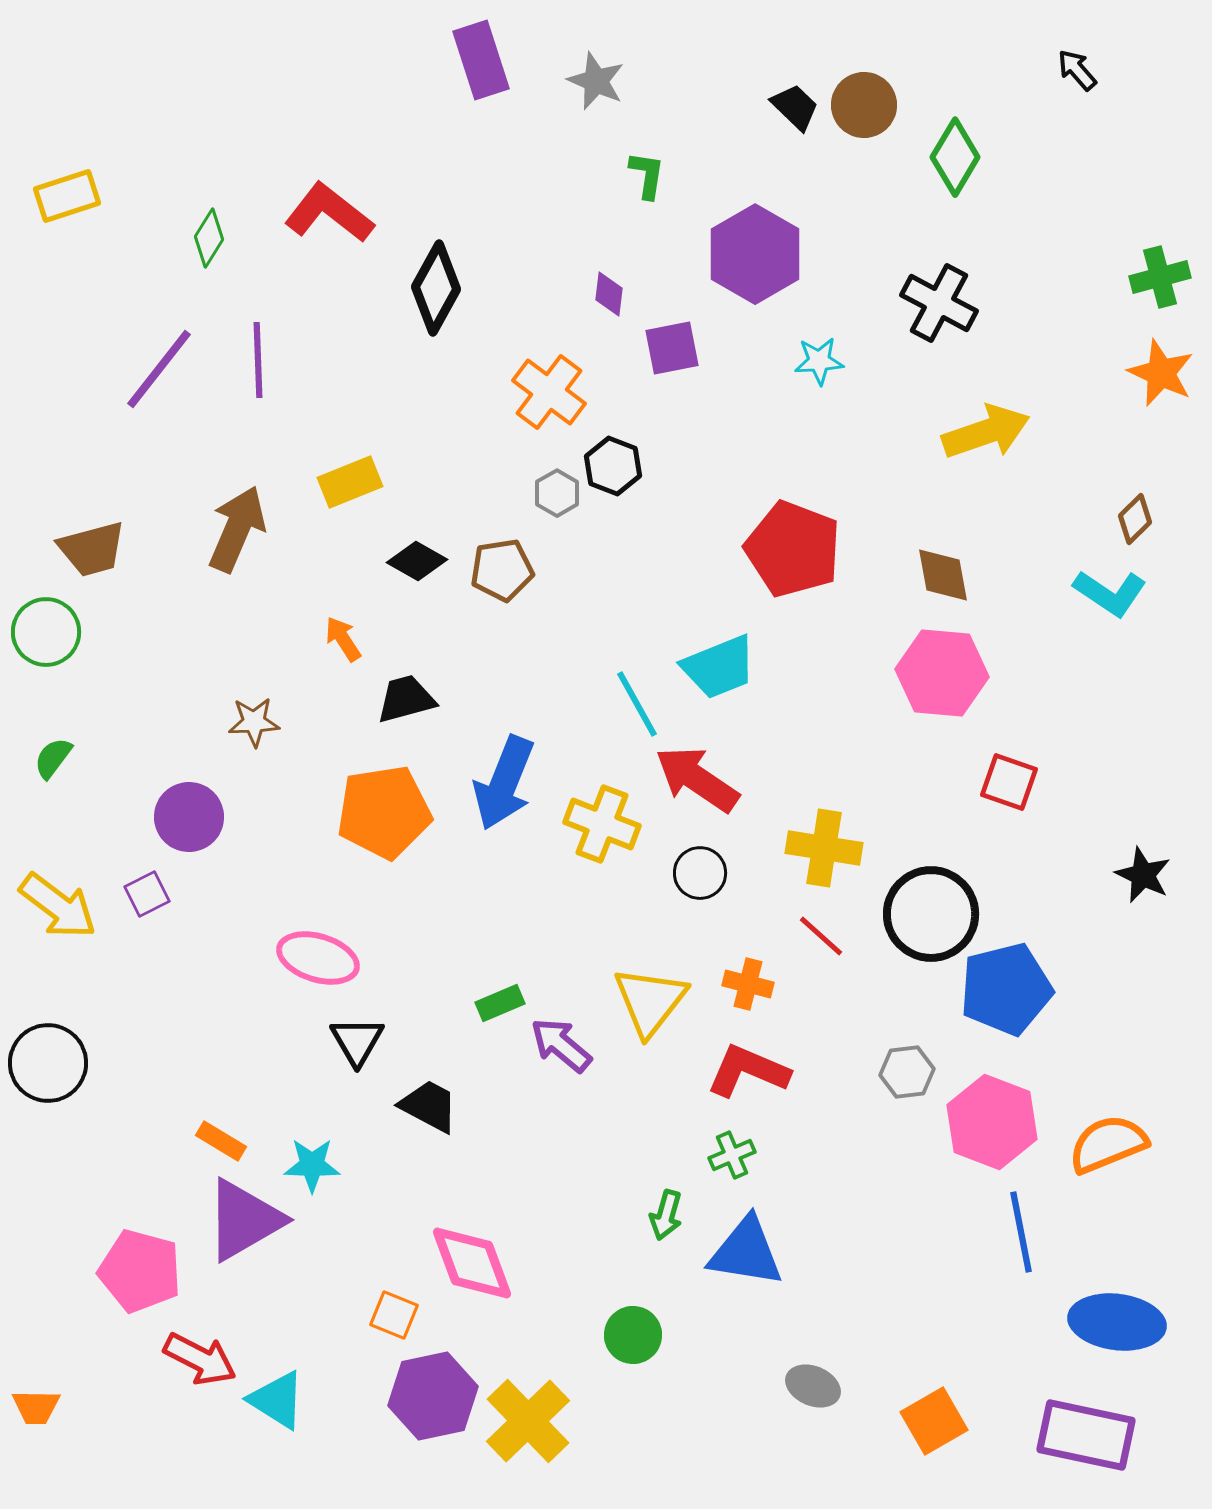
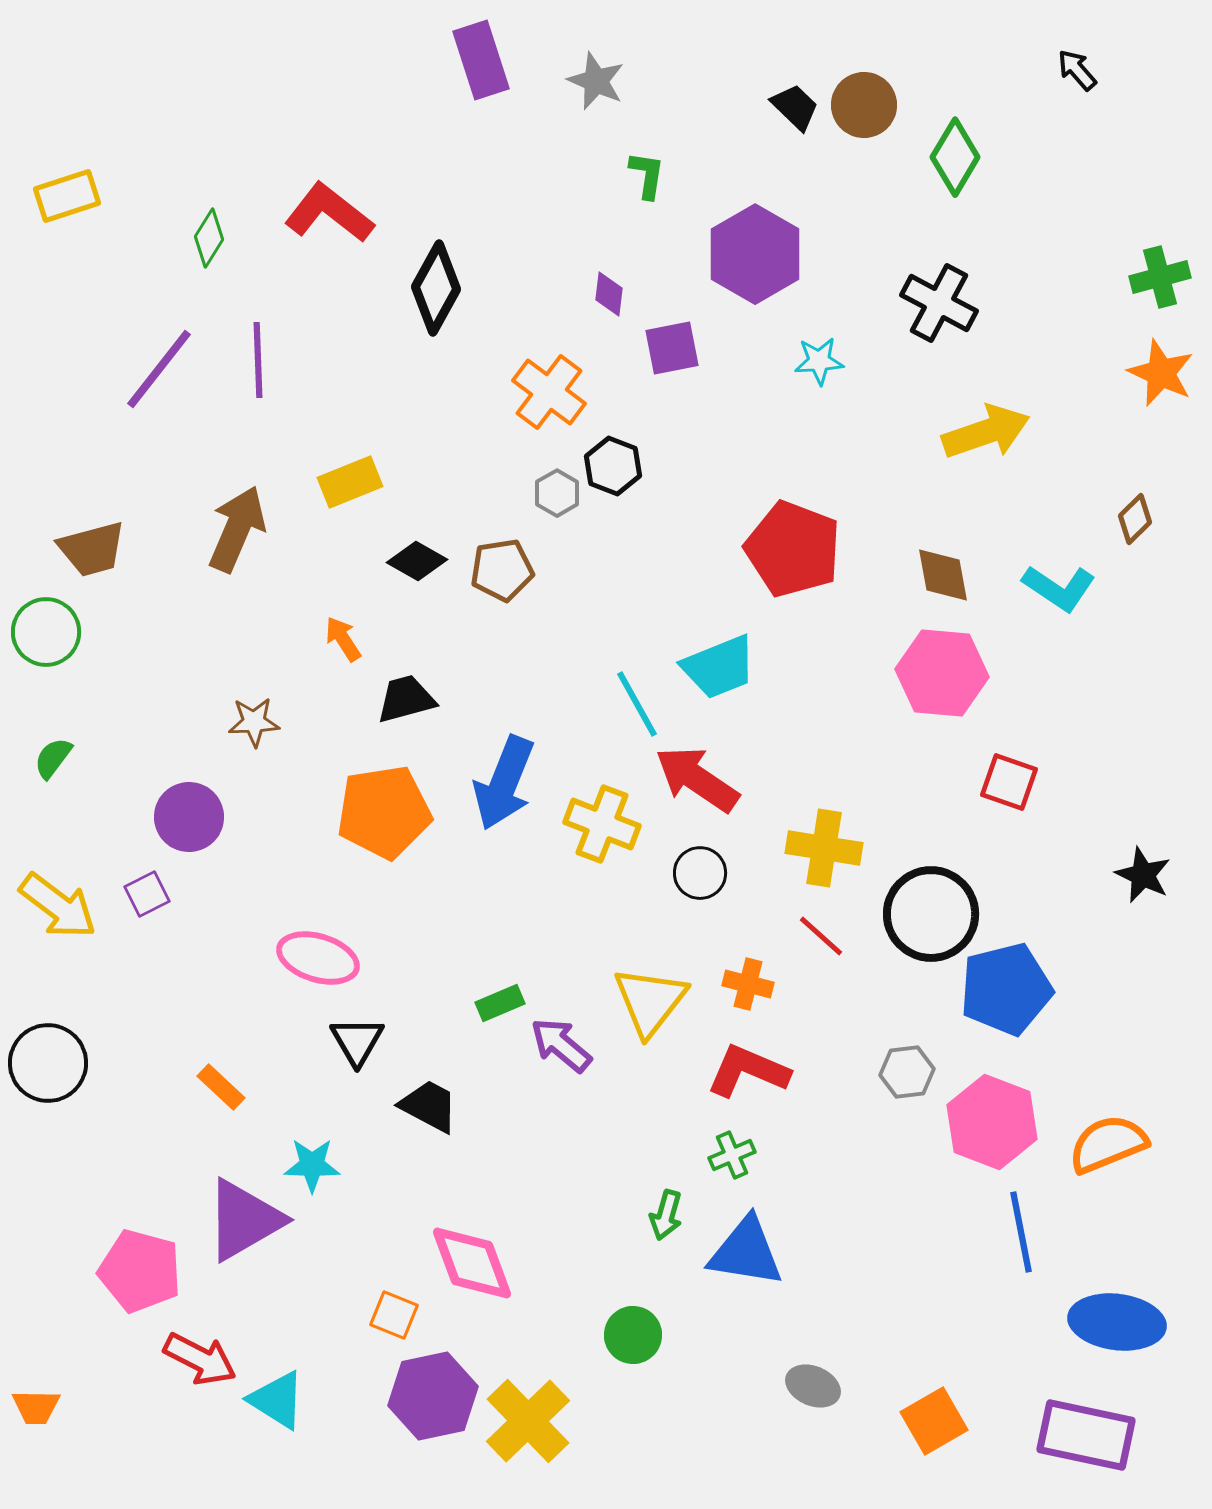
cyan L-shape at (1110, 593): moved 51 px left, 5 px up
orange rectangle at (221, 1141): moved 54 px up; rotated 12 degrees clockwise
